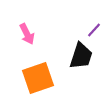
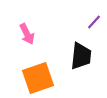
purple line: moved 8 px up
black trapezoid: rotated 12 degrees counterclockwise
